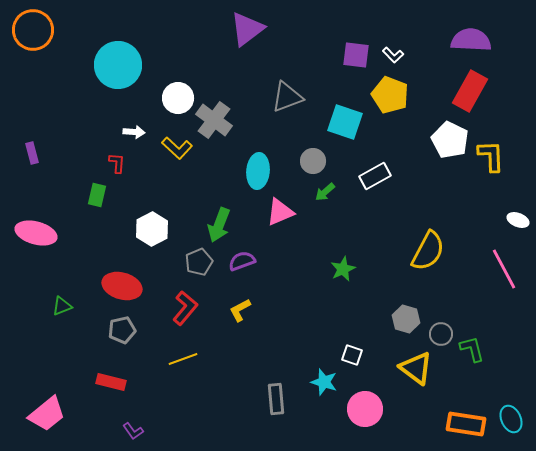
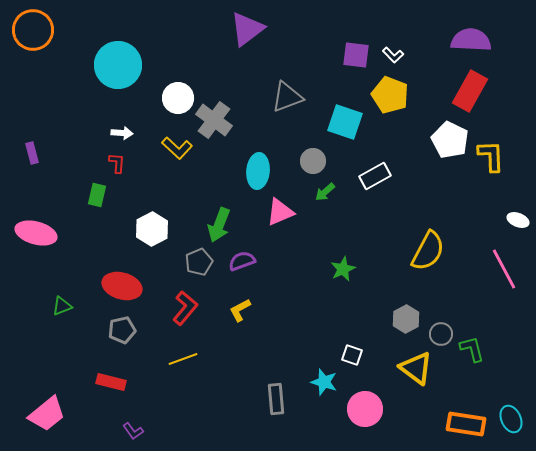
white arrow at (134, 132): moved 12 px left, 1 px down
gray hexagon at (406, 319): rotated 16 degrees clockwise
